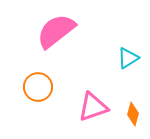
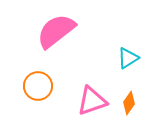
orange circle: moved 1 px up
pink triangle: moved 1 px left, 6 px up
orange diamond: moved 4 px left, 11 px up; rotated 20 degrees clockwise
